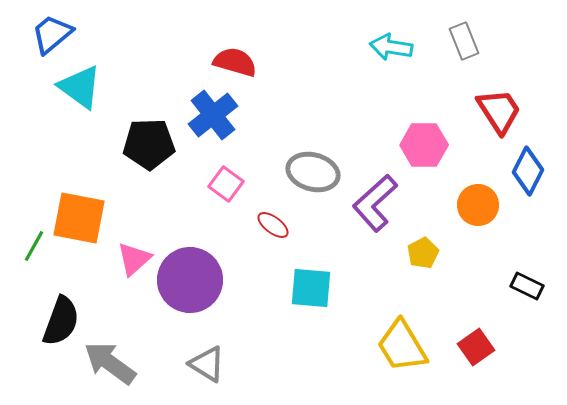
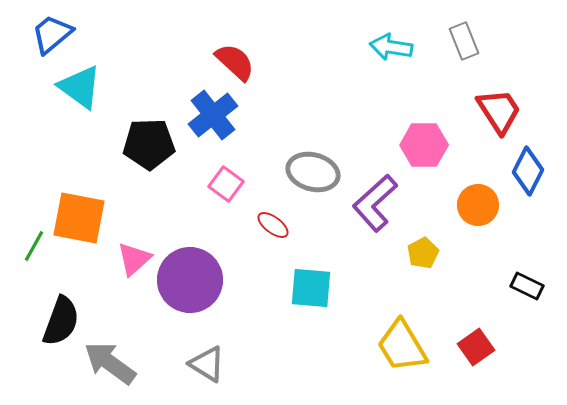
red semicircle: rotated 27 degrees clockwise
